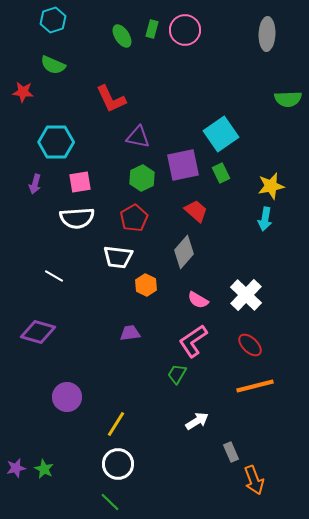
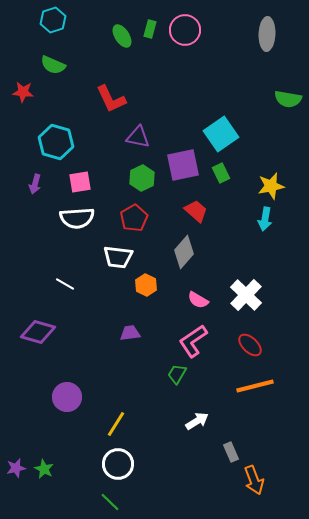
green rectangle at (152, 29): moved 2 px left
green semicircle at (288, 99): rotated 12 degrees clockwise
cyan hexagon at (56, 142): rotated 16 degrees clockwise
white line at (54, 276): moved 11 px right, 8 px down
